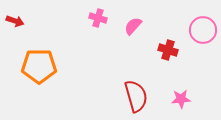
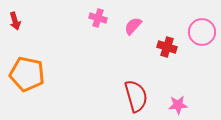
red arrow: rotated 54 degrees clockwise
pink circle: moved 1 px left, 2 px down
red cross: moved 1 px left, 3 px up
orange pentagon: moved 12 px left, 8 px down; rotated 12 degrees clockwise
pink star: moved 3 px left, 6 px down
